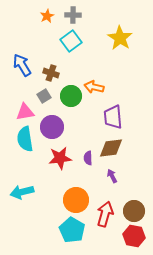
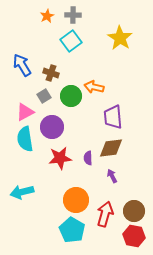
pink triangle: rotated 18 degrees counterclockwise
